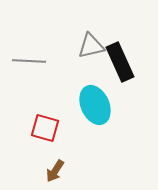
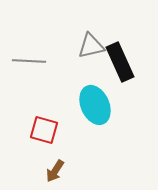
red square: moved 1 px left, 2 px down
